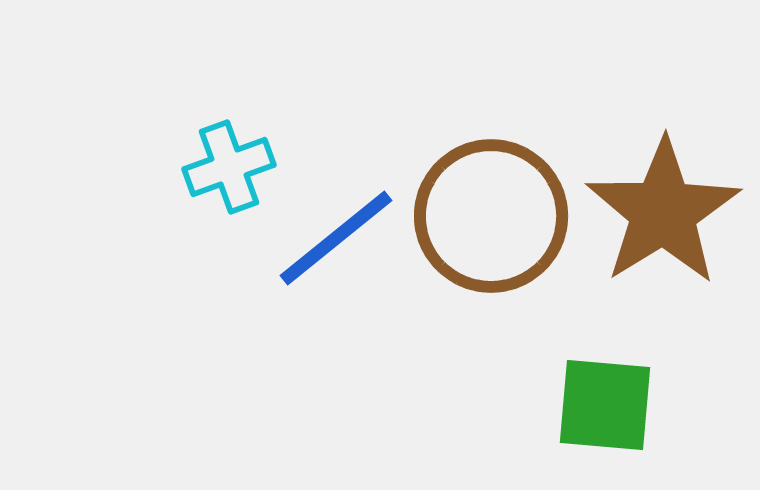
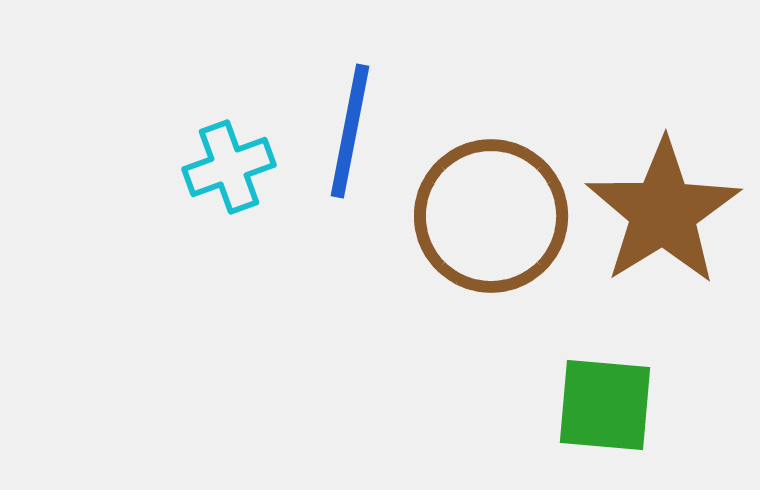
blue line: moved 14 px right, 107 px up; rotated 40 degrees counterclockwise
